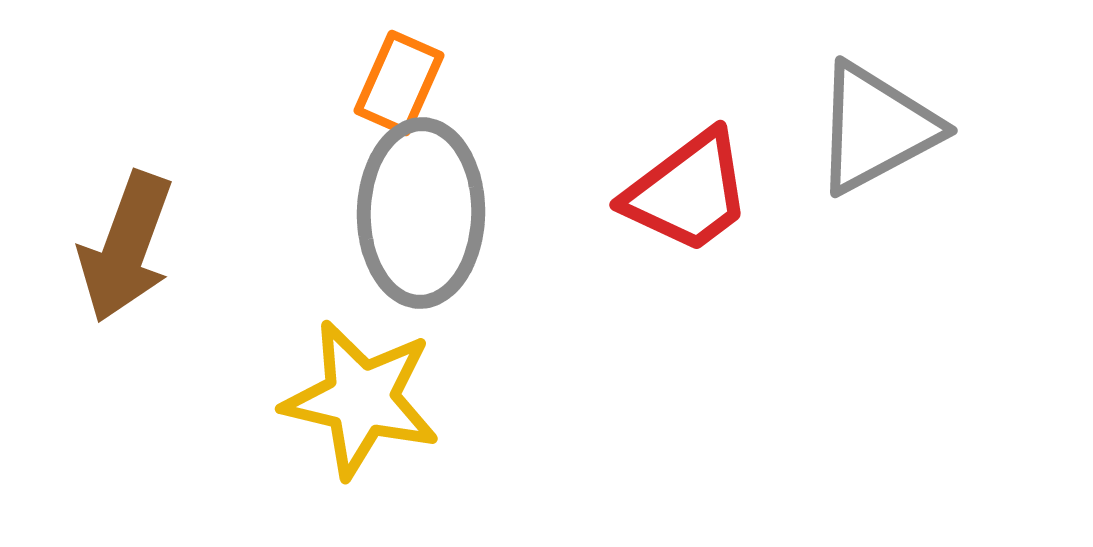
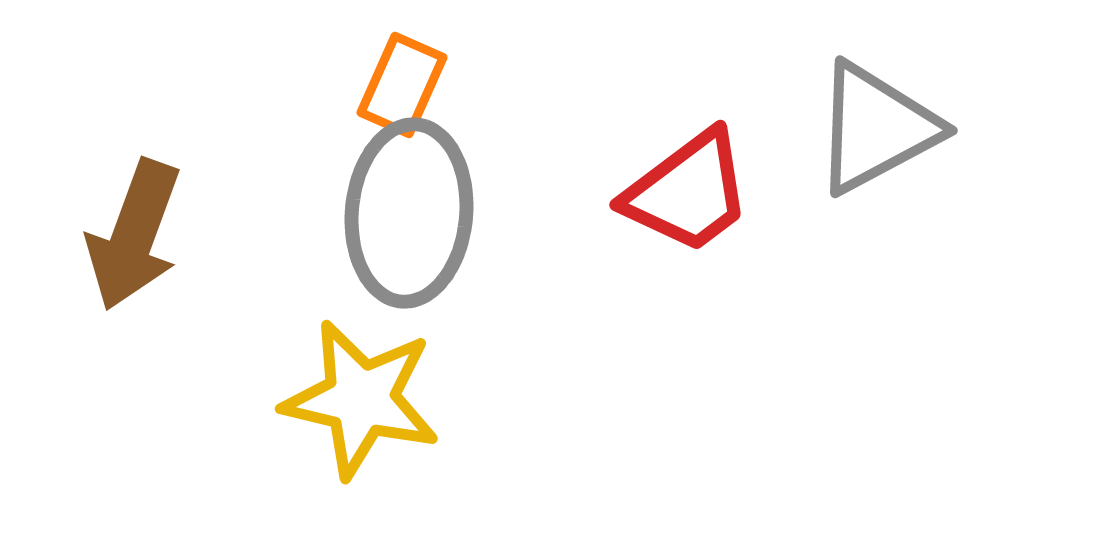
orange rectangle: moved 3 px right, 2 px down
gray ellipse: moved 12 px left; rotated 4 degrees clockwise
brown arrow: moved 8 px right, 12 px up
